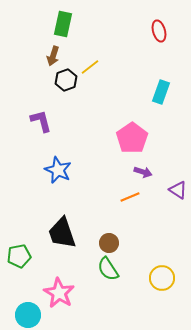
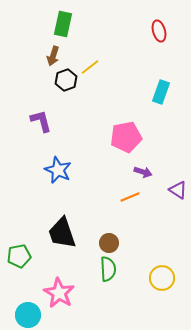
pink pentagon: moved 6 px left, 1 px up; rotated 24 degrees clockwise
green semicircle: rotated 150 degrees counterclockwise
